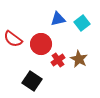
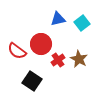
red semicircle: moved 4 px right, 12 px down
